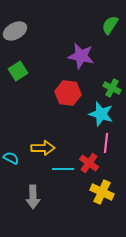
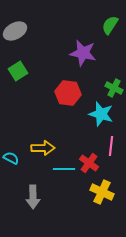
purple star: moved 2 px right, 3 px up
green cross: moved 2 px right
pink line: moved 5 px right, 3 px down
cyan line: moved 1 px right
